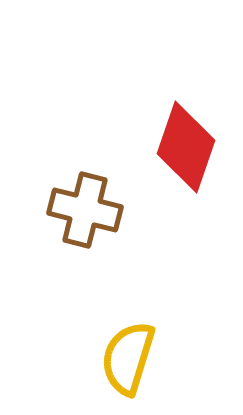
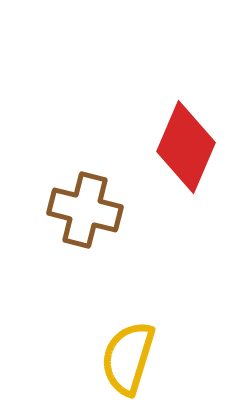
red diamond: rotated 4 degrees clockwise
